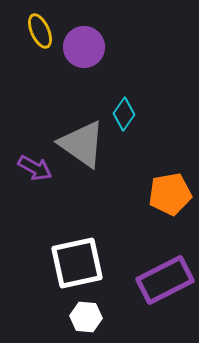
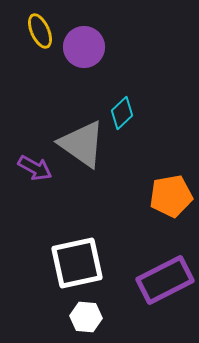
cyan diamond: moved 2 px left, 1 px up; rotated 12 degrees clockwise
orange pentagon: moved 1 px right, 2 px down
